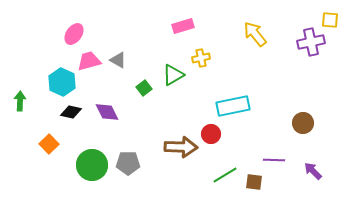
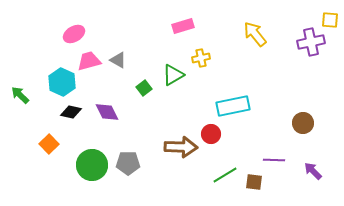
pink ellipse: rotated 25 degrees clockwise
green arrow: moved 6 px up; rotated 48 degrees counterclockwise
